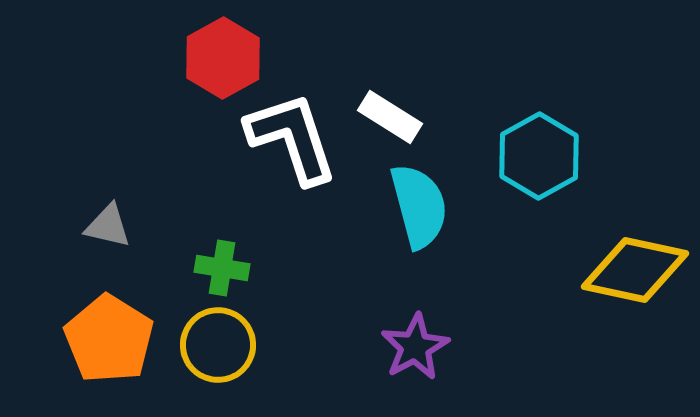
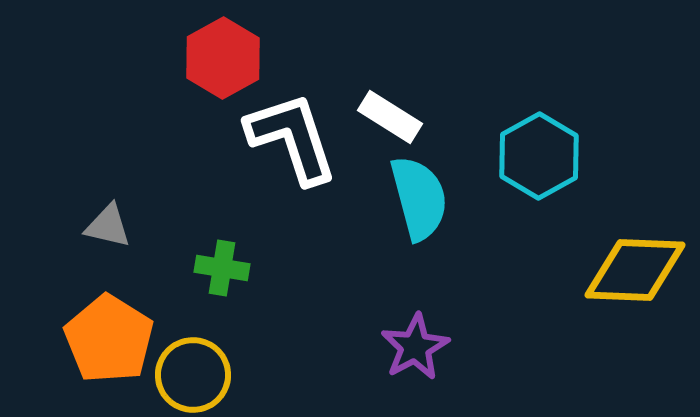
cyan semicircle: moved 8 px up
yellow diamond: rotated 10 degrees counterclockwise
yellow circle: moved 25 px left, 30 px down
